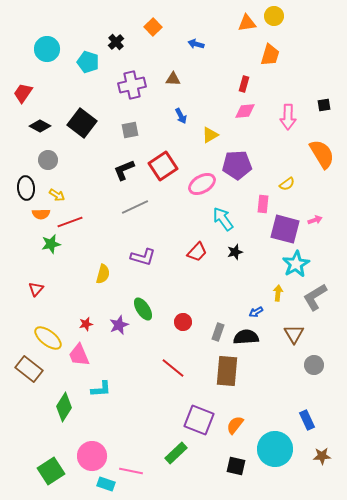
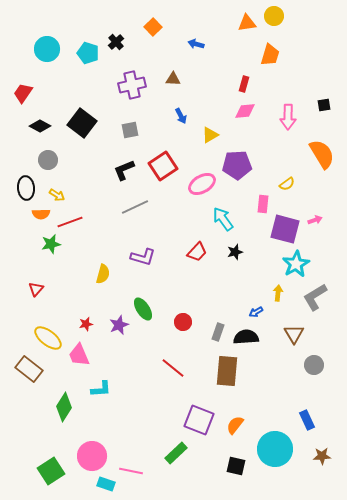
cyan pentagon at (88, 62): moved 9 px up
